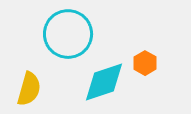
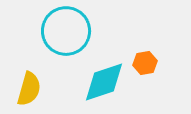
cyan circle: moved 2 px left, 3 px up
orange hexagon: rotated 20 degrees clockwise
